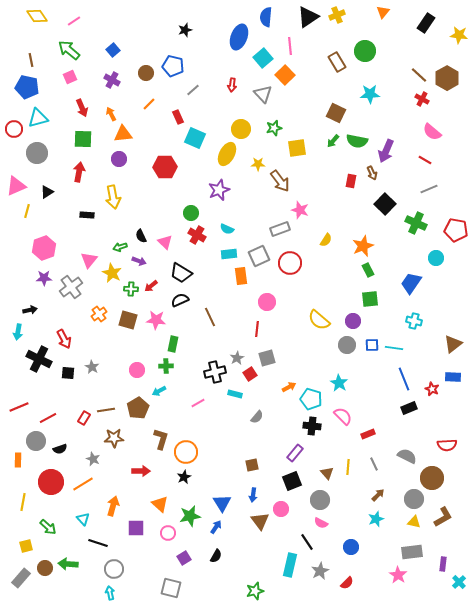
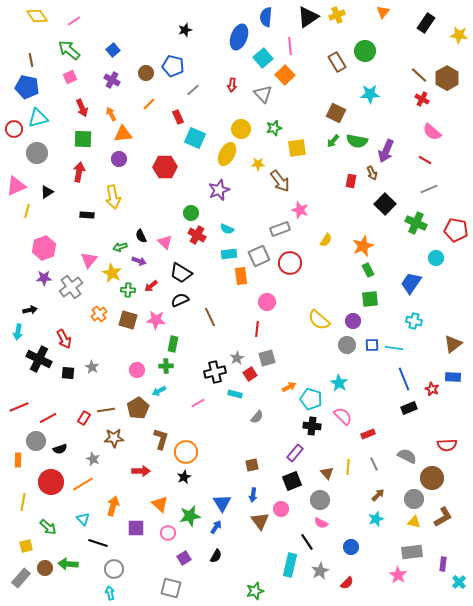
green cross at (131, 289): moved 3 px left, 1 px down
